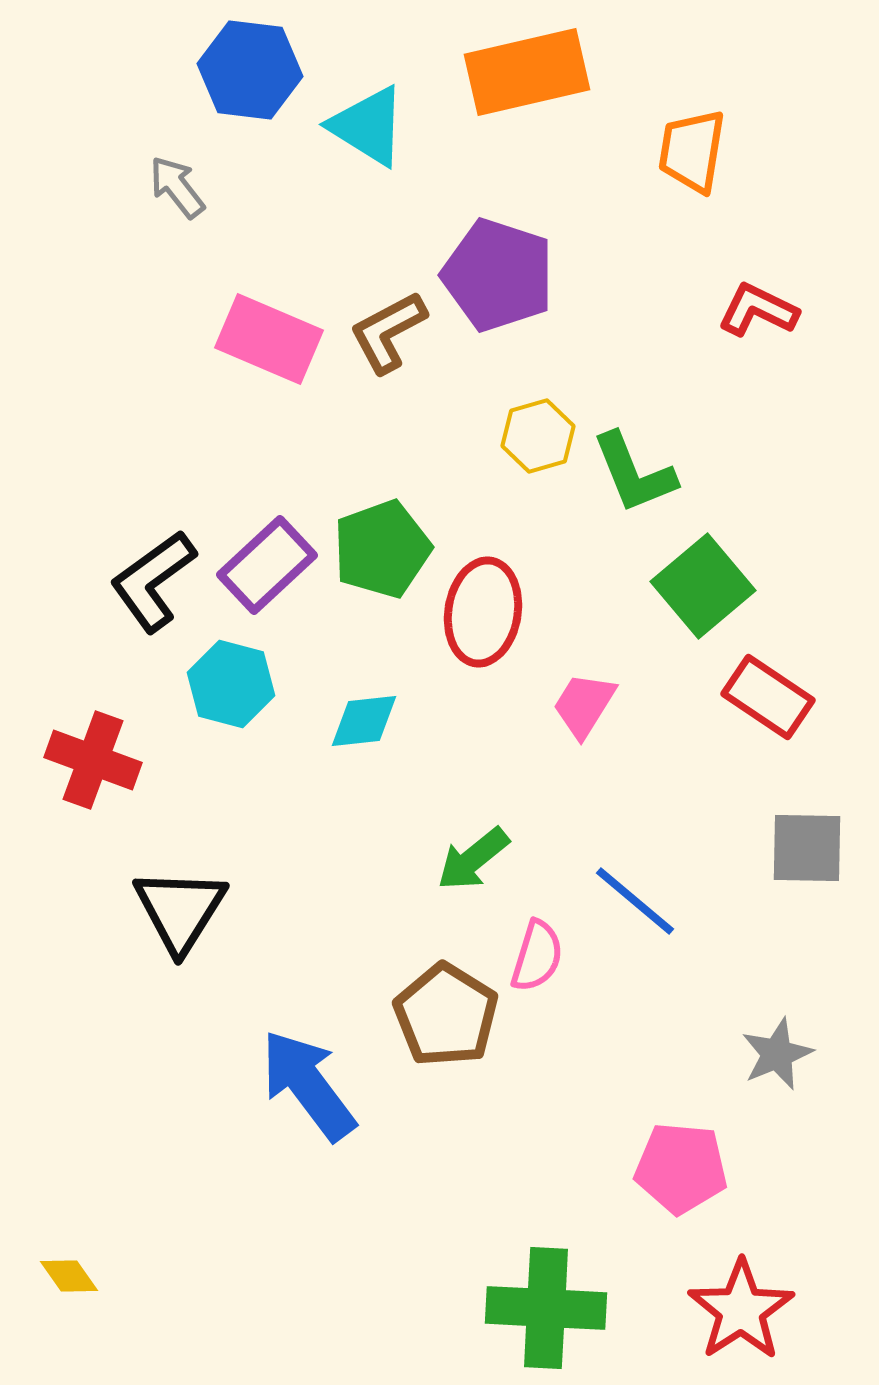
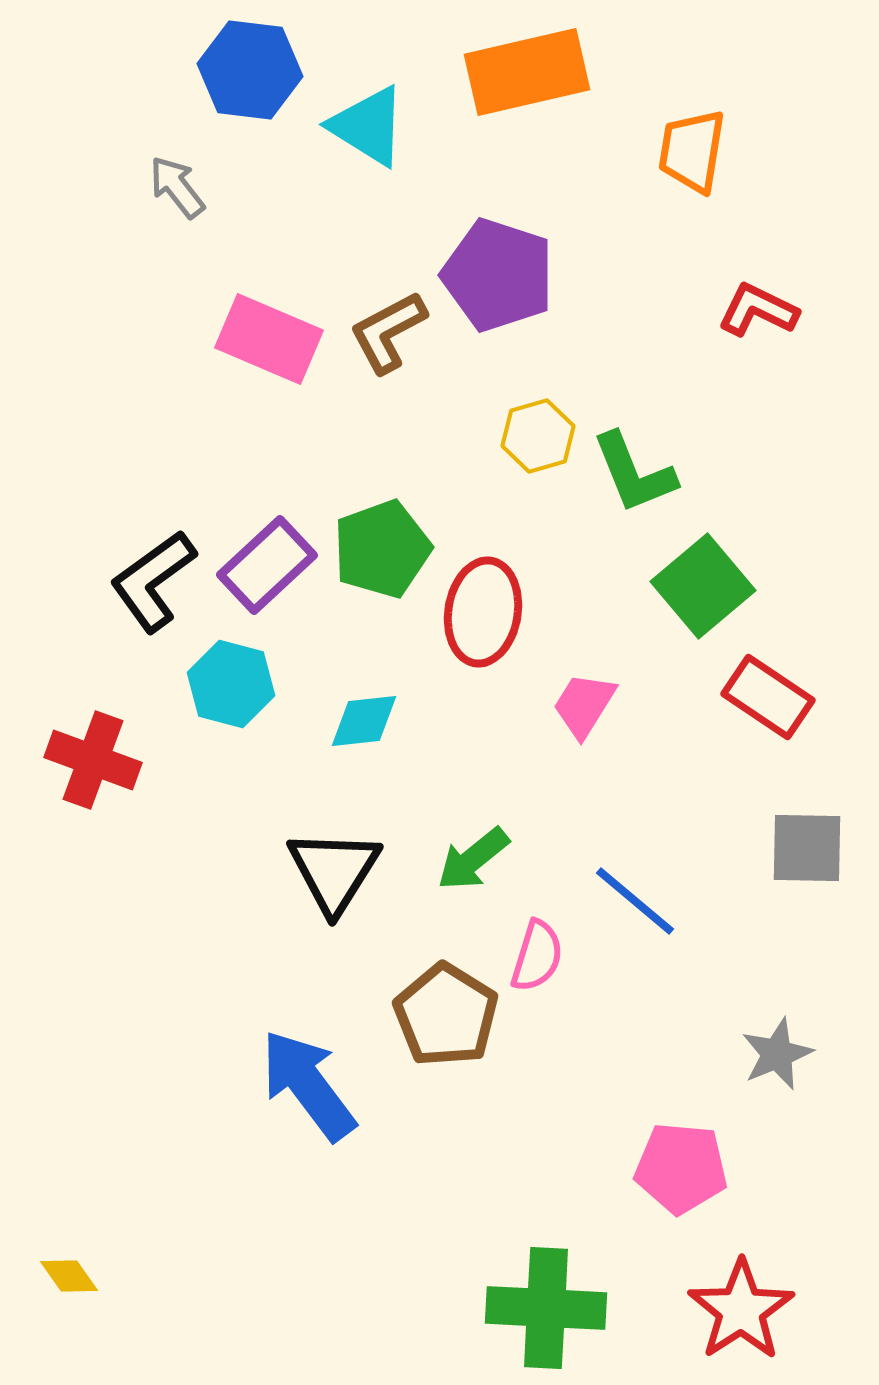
black triangle: moved 154 px right, 39 px up
